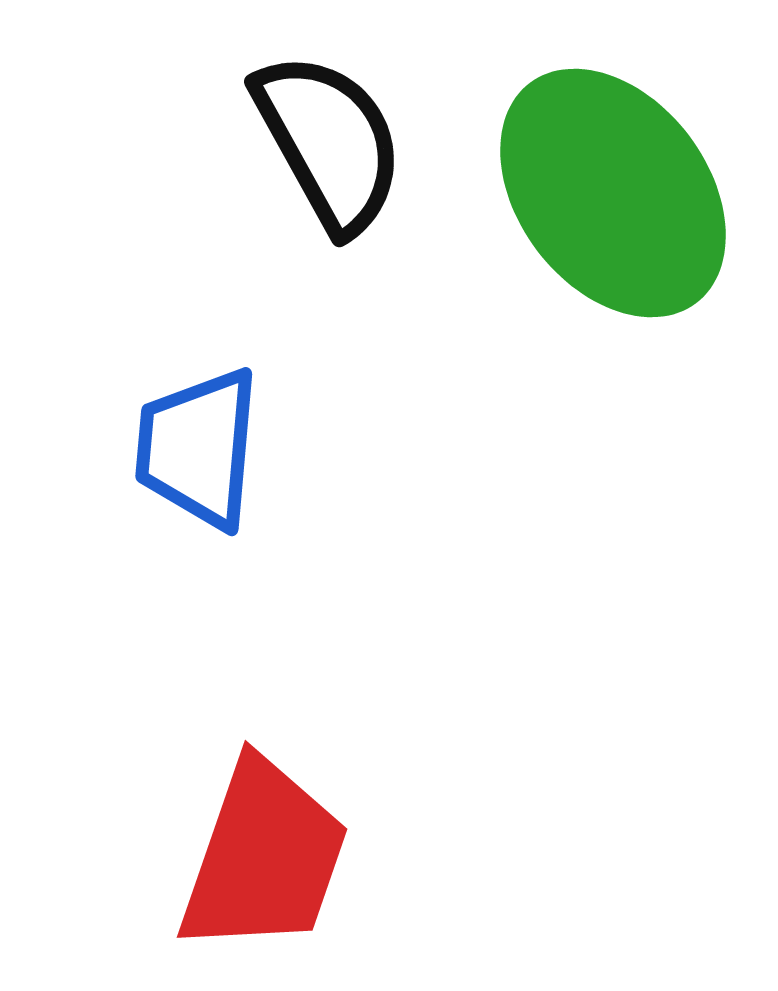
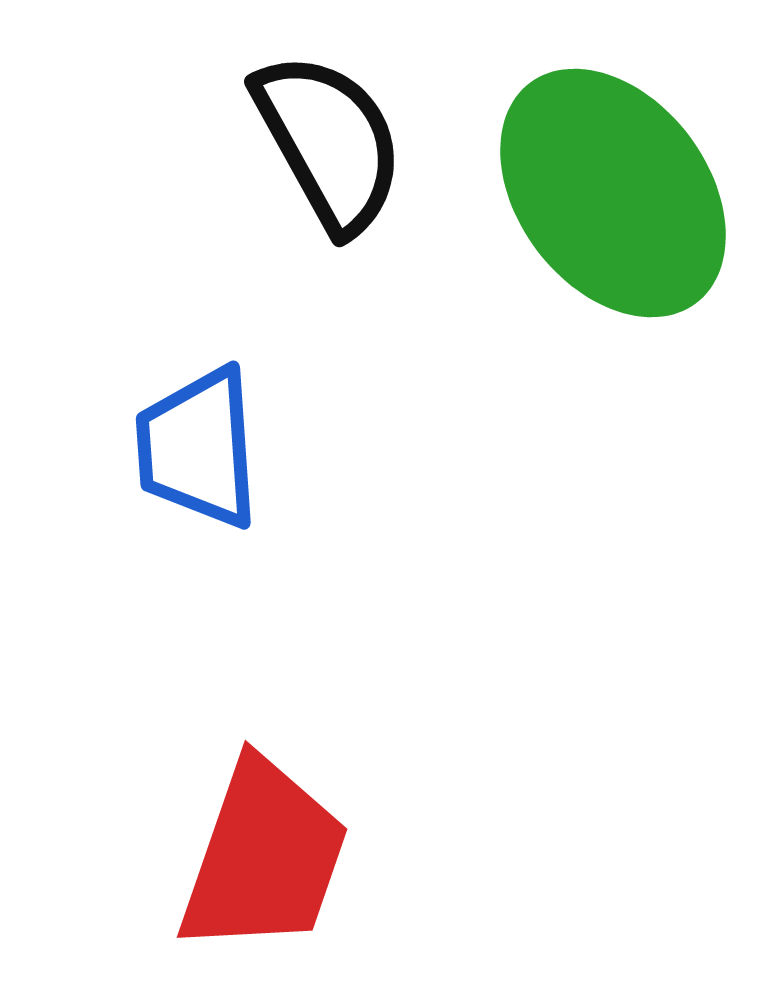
blue trapezoid: rotated 9 degrees counterclockwise
